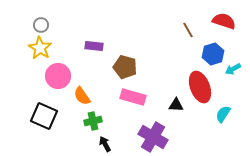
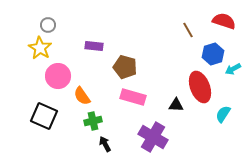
gray circle: moved 7 px right
